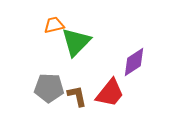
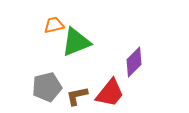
green triangle: rotated 24 degrees clockwise
purple diamond: rotated 12 degrees counterclockwise
gray pentagon: moved 2 px left, 1 px up; rotated 16 degrees counterclockwise
brown L-shape: rotated 90 degrees counterclockwise
